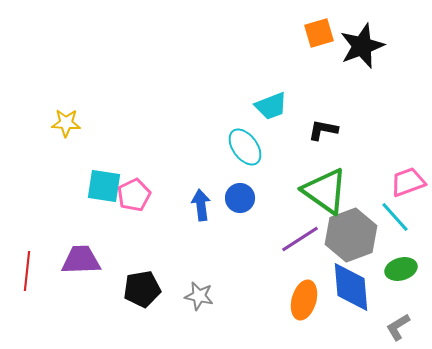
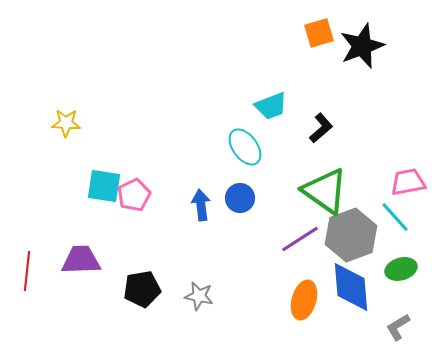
black L-shape: moved 2 px left, 2 px up; rotated 128 degrees clockwise
pink trapezoid: rotated 9 degrees clockwise
